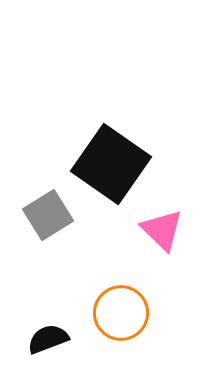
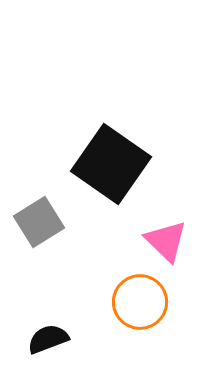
gray square: moved 9 px left, 7 px down
pink triangle: moved 4 px right, 11 px down
orange circle: moved 19 px right, 11 px up
